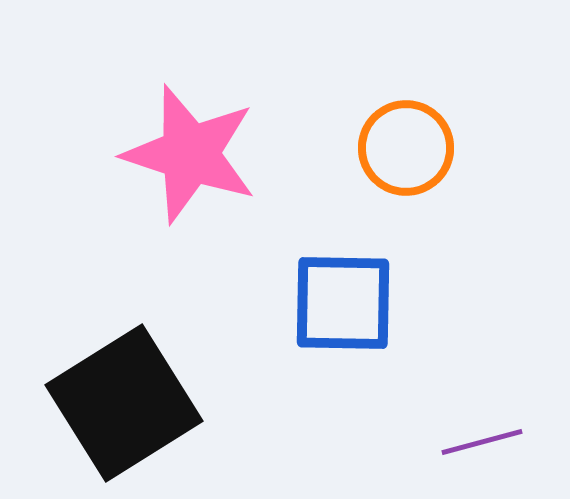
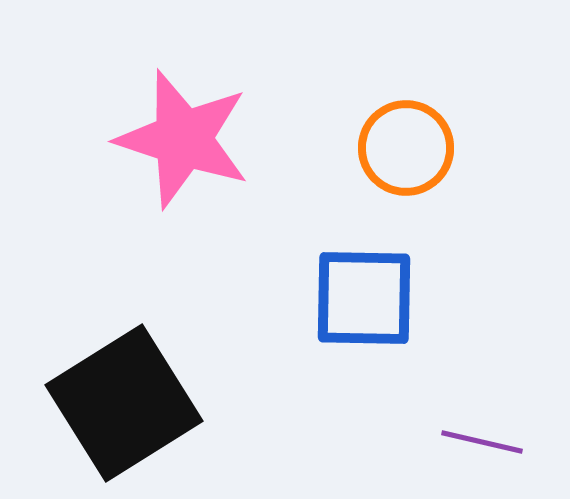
pink star: moved 7 px left, 15 px up
blue square: moved 21 px right, 5 px up
purple line: rotated 28 degrees clockwise
